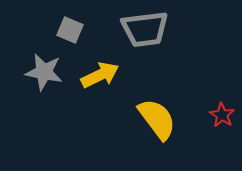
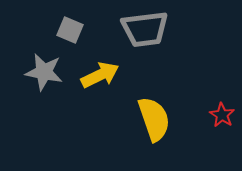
yellow semicircle: moved 3 px left; rotated 18 degrees clockwise
